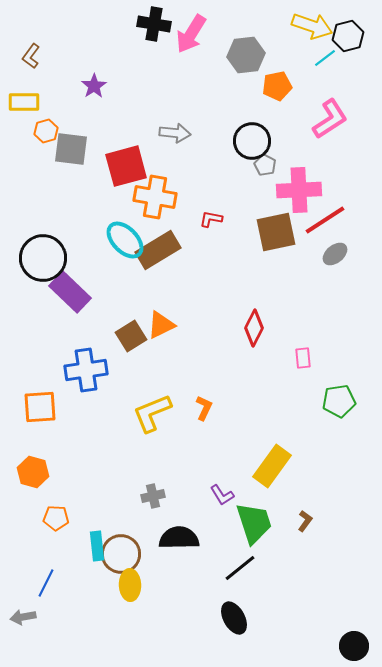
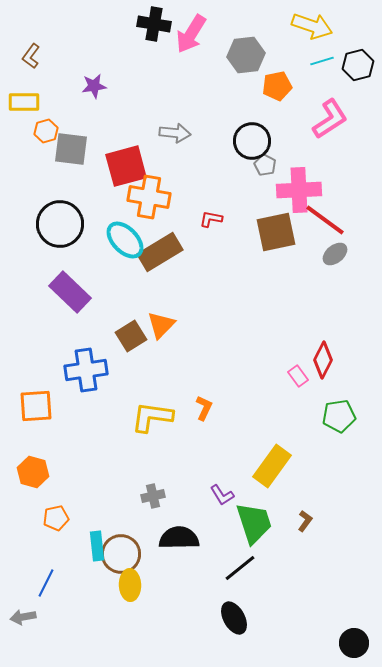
black hexagon at (348, 36): moved 10 px right, 29 px down
cyan line at (325, 58): moved 3 px left, 3 px down; rotated 20 degrees clockwise
purple star at (94, 86): rotated 25 degrees clockwise
orange cross at (155, 197): moved 6 px left
red line at (325, 220): rotated 69 degrees clockwise
brown rectangle at (158, 250): moved 2 px right, 2 px down
black circle at (43, 258): moved 17 px right, 34 px up
orange triangle at (161, 325): rotated 20 degrees counterclockwise
red diamond at (254, 328): moved 69 px right, 32 px down
pink rectangle at (303, 358): moved 5 px left, 18 px down; rotated 30 degrees counterclockwise
green pentagon at (339, 401): moved 15 px down
orange square at (40, 407): moved 4 px left, 1 px up
yellow L-shape at (152, 413): moved 4 px down; rotated 30 degrees clockwise
orange pentagon at (56, 518): rotated 15 degrees counterclockwise
black circle at (354, 646): moved 3 px up
